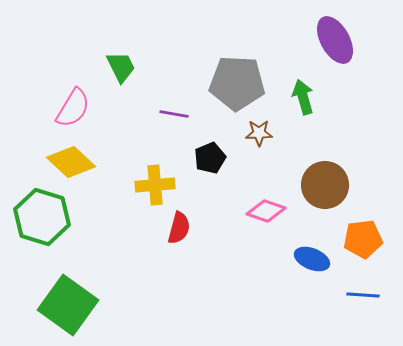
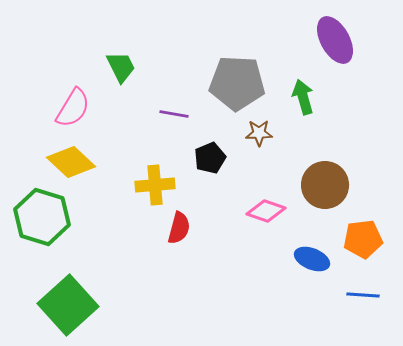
green square: rotated 12 degrees clockwise
